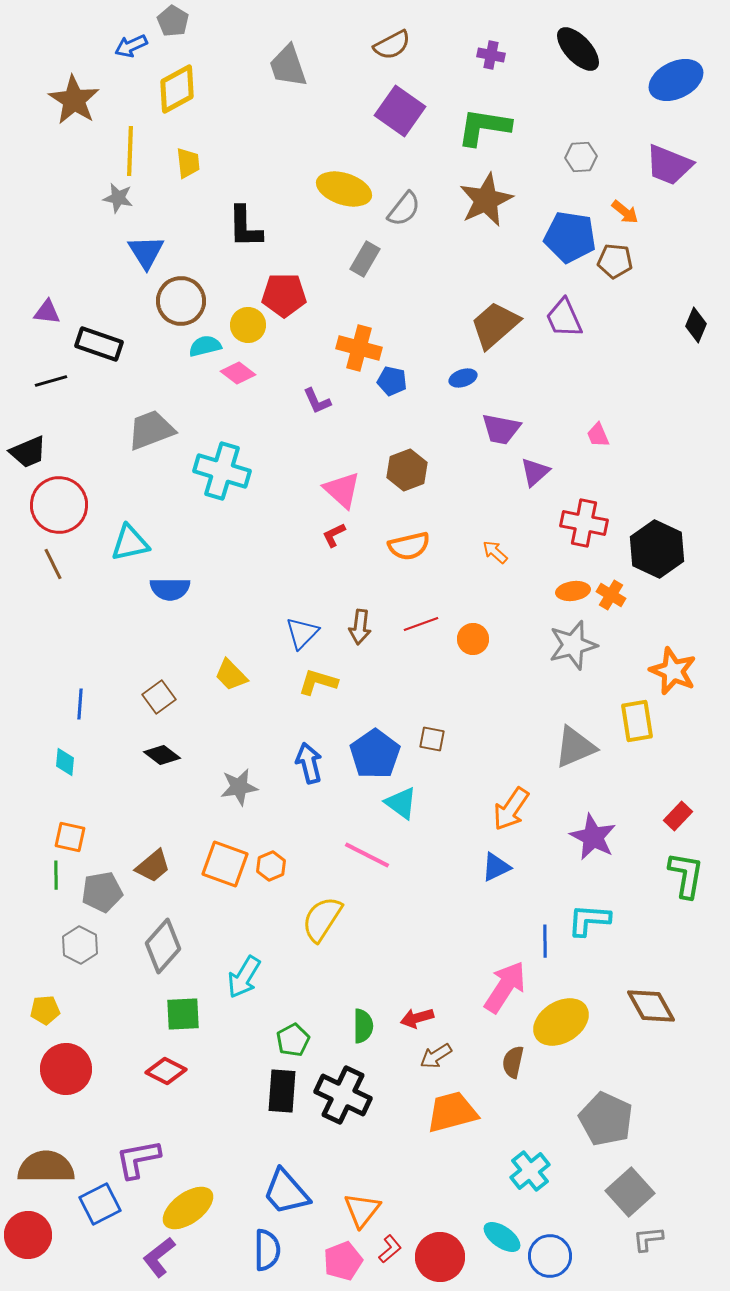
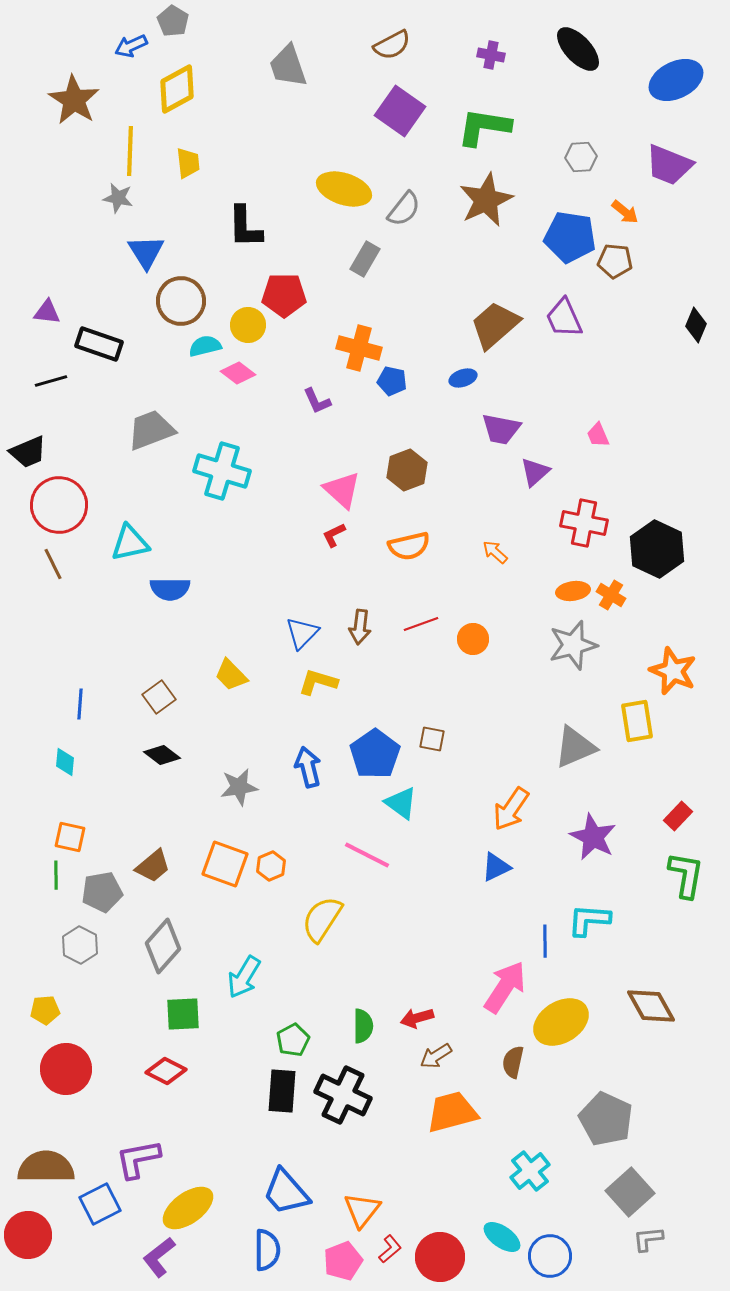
blue arrow at (309, 763): moved 1 px left, 4 px down
